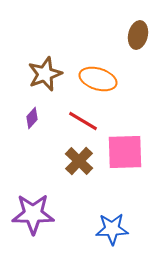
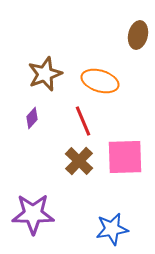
orange ellipse: moved 2 px right, 2 px down
red line: rotated 36 degrees clockwise
pink square: moved 5 px down
blue star: rotated 8 degrees counterclockwise
